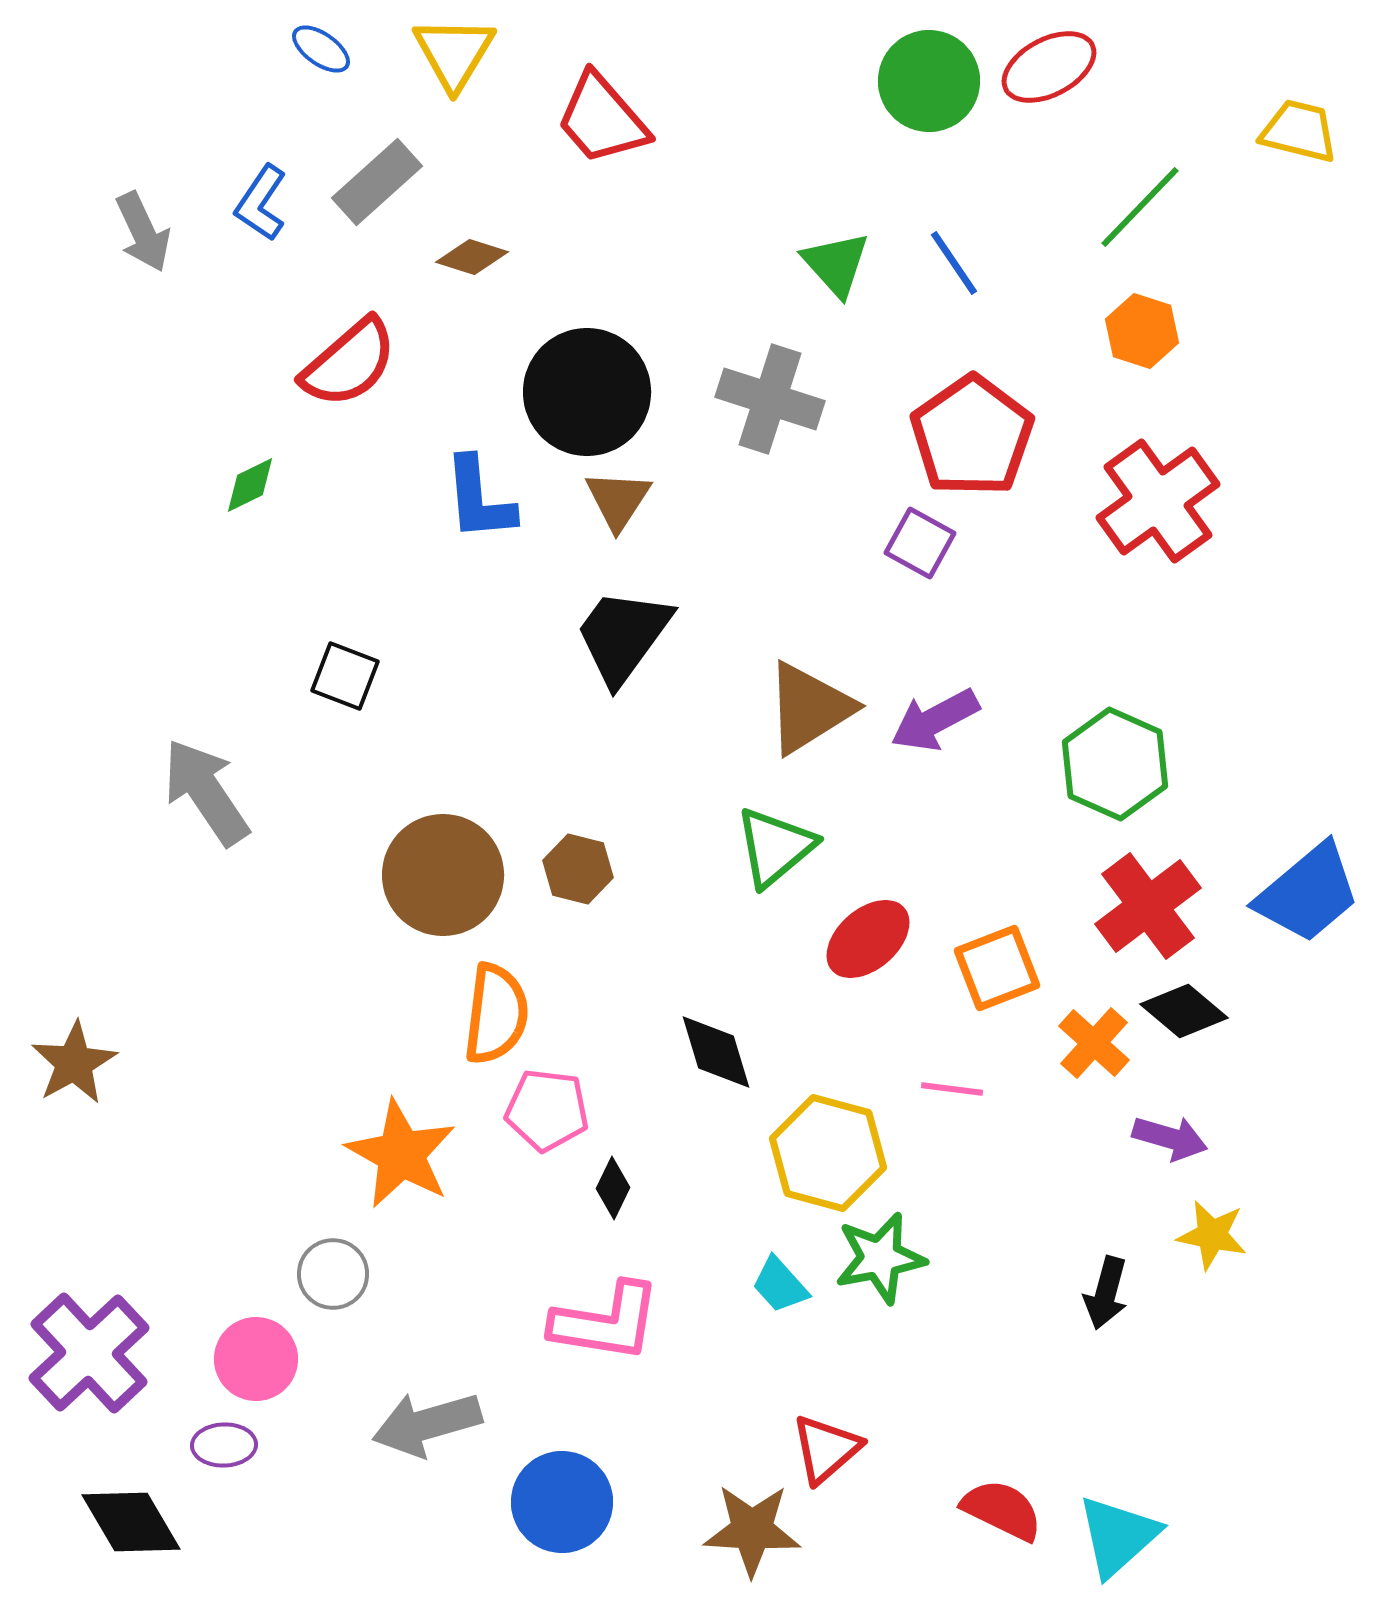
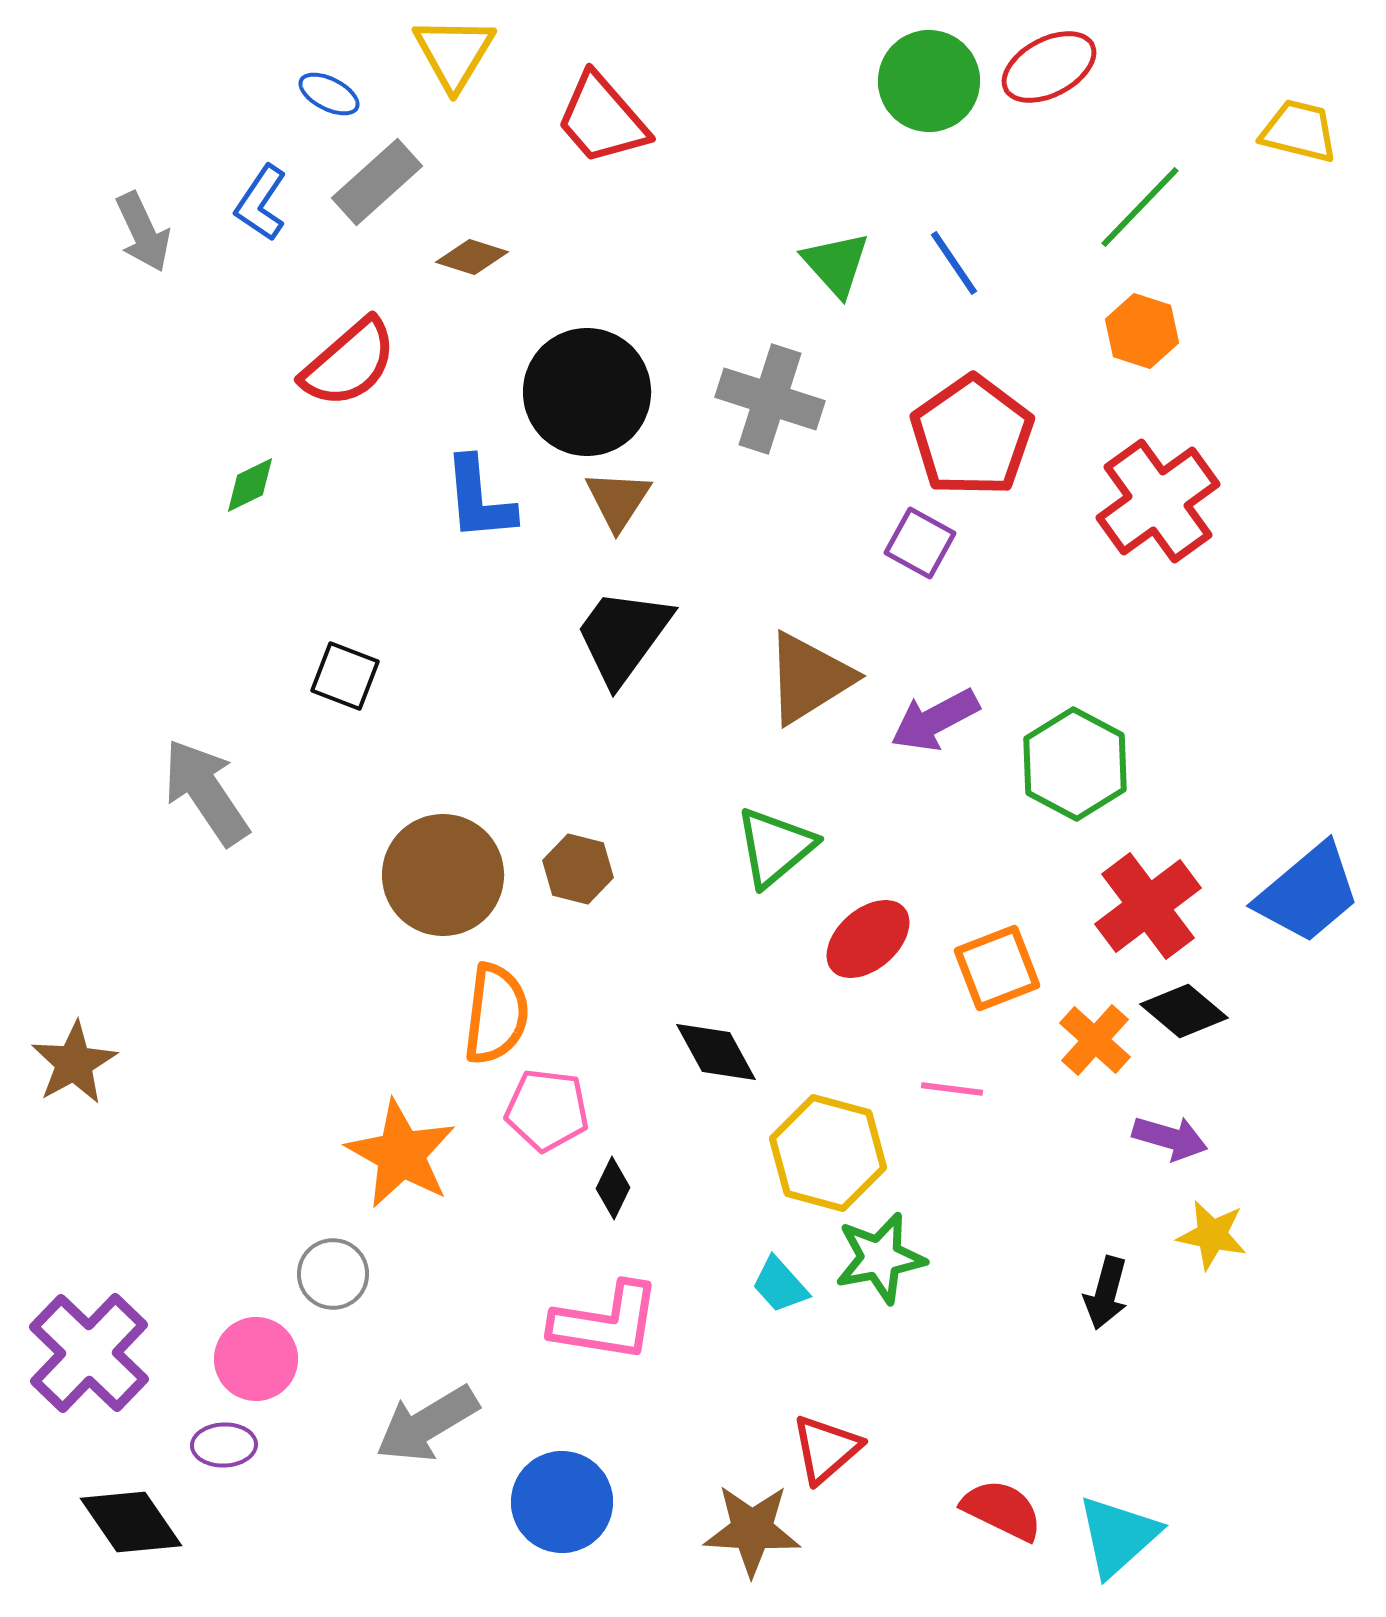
blue ellipse at (321, 49): moved 8 px right, 45 px down; rotated 8 degrees counterclockwise
brown triangle at (809, 708): moved 30 px up
green hexagon at (1115, 764): moved 40 px left; rotated 4 degrees clockwise
orange cross at (1094, 1043): moved 1 px right, 3 px up
black diamond at (716, 1052): rotated 12 degrees counterclockwise
purple cross at (89, 1353): rotated 3 degrees counterclockwise
gray arrow at (427, 1424): rotated 15 degrees counterclockwise
black diamond at (131, 1522): rotated 4 degrees counterclockwise
